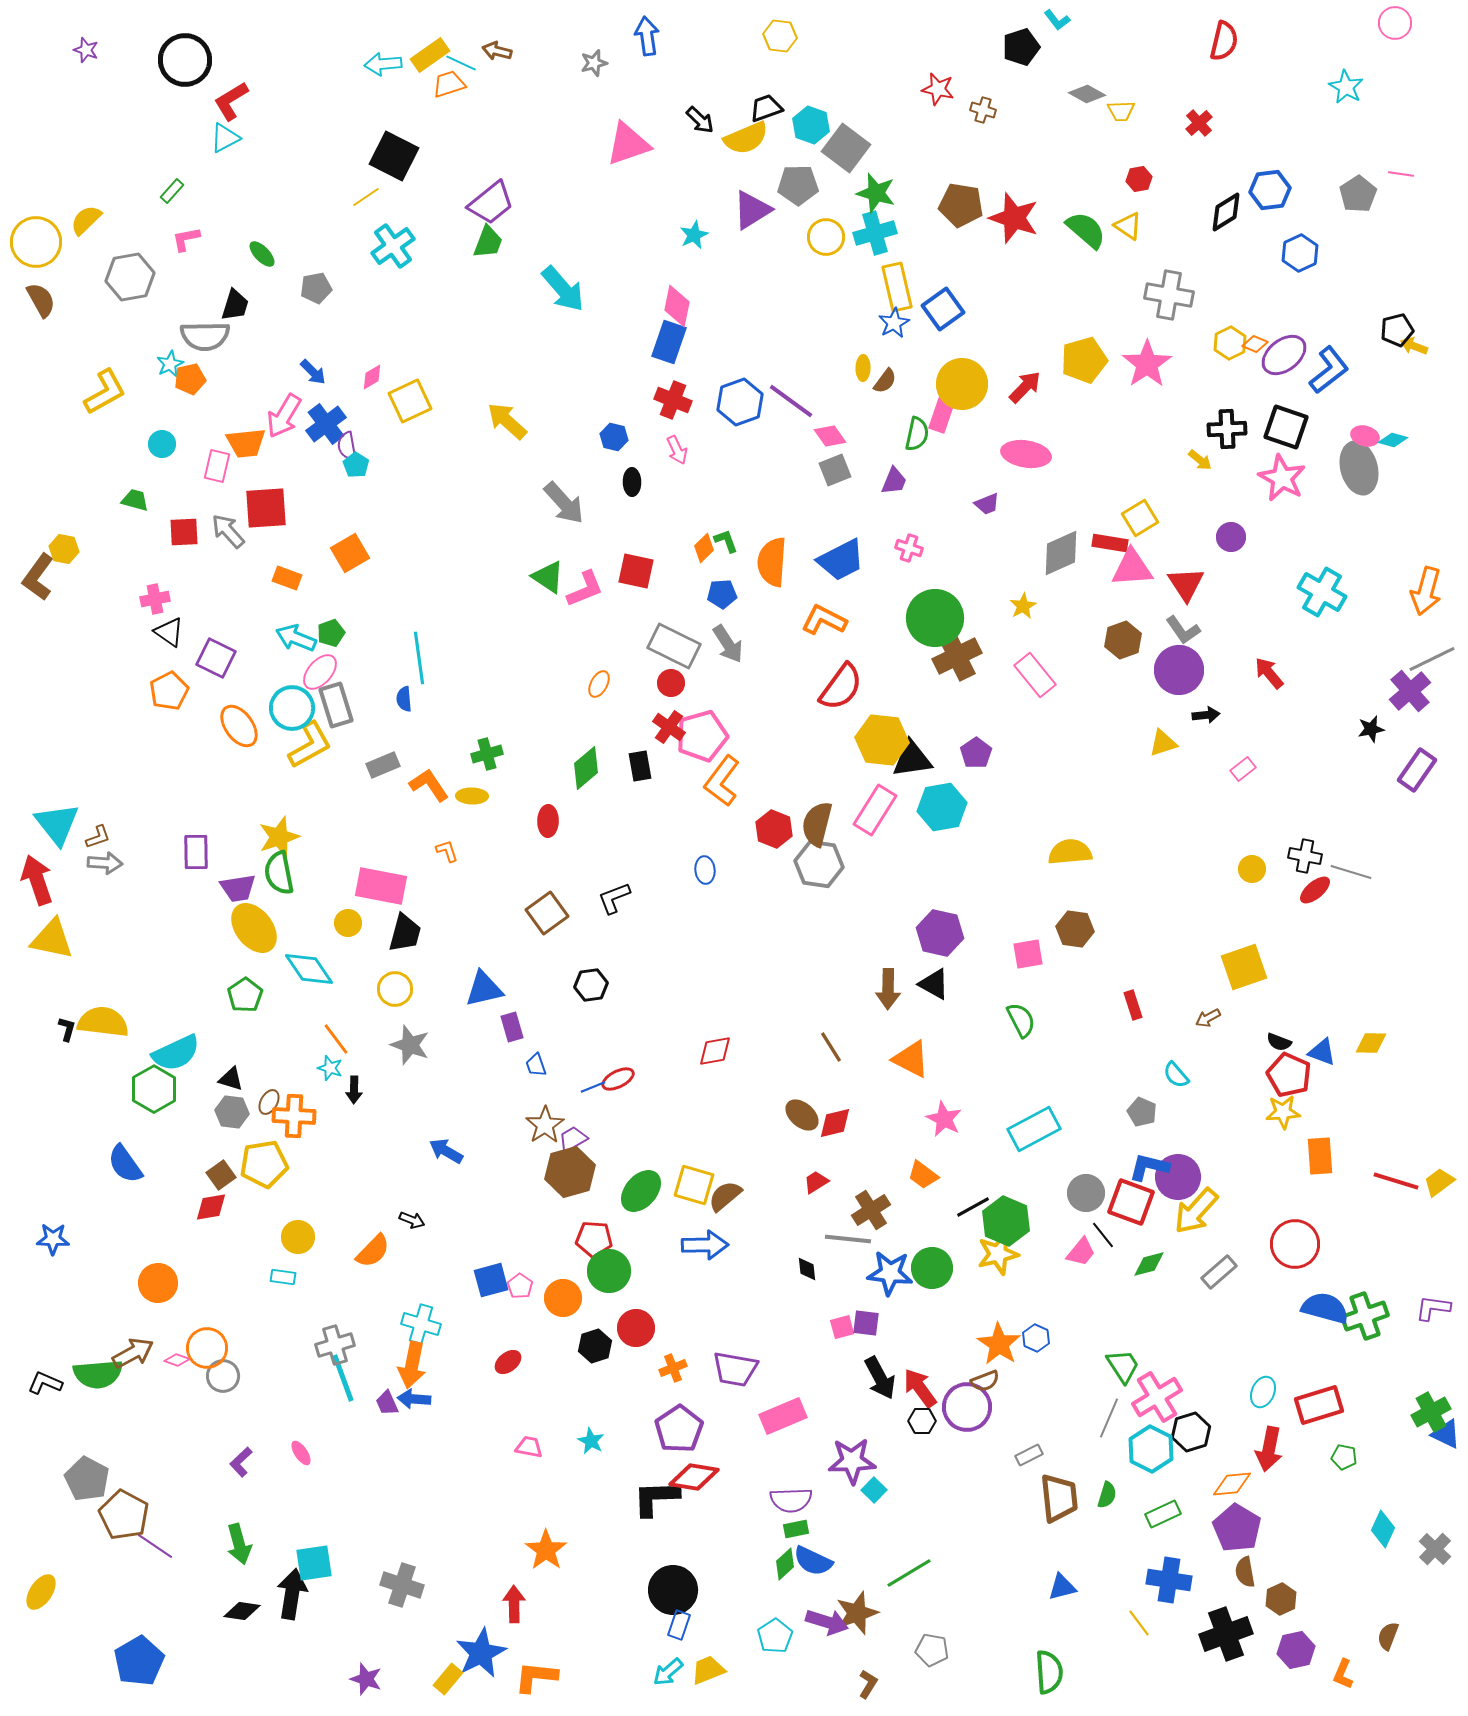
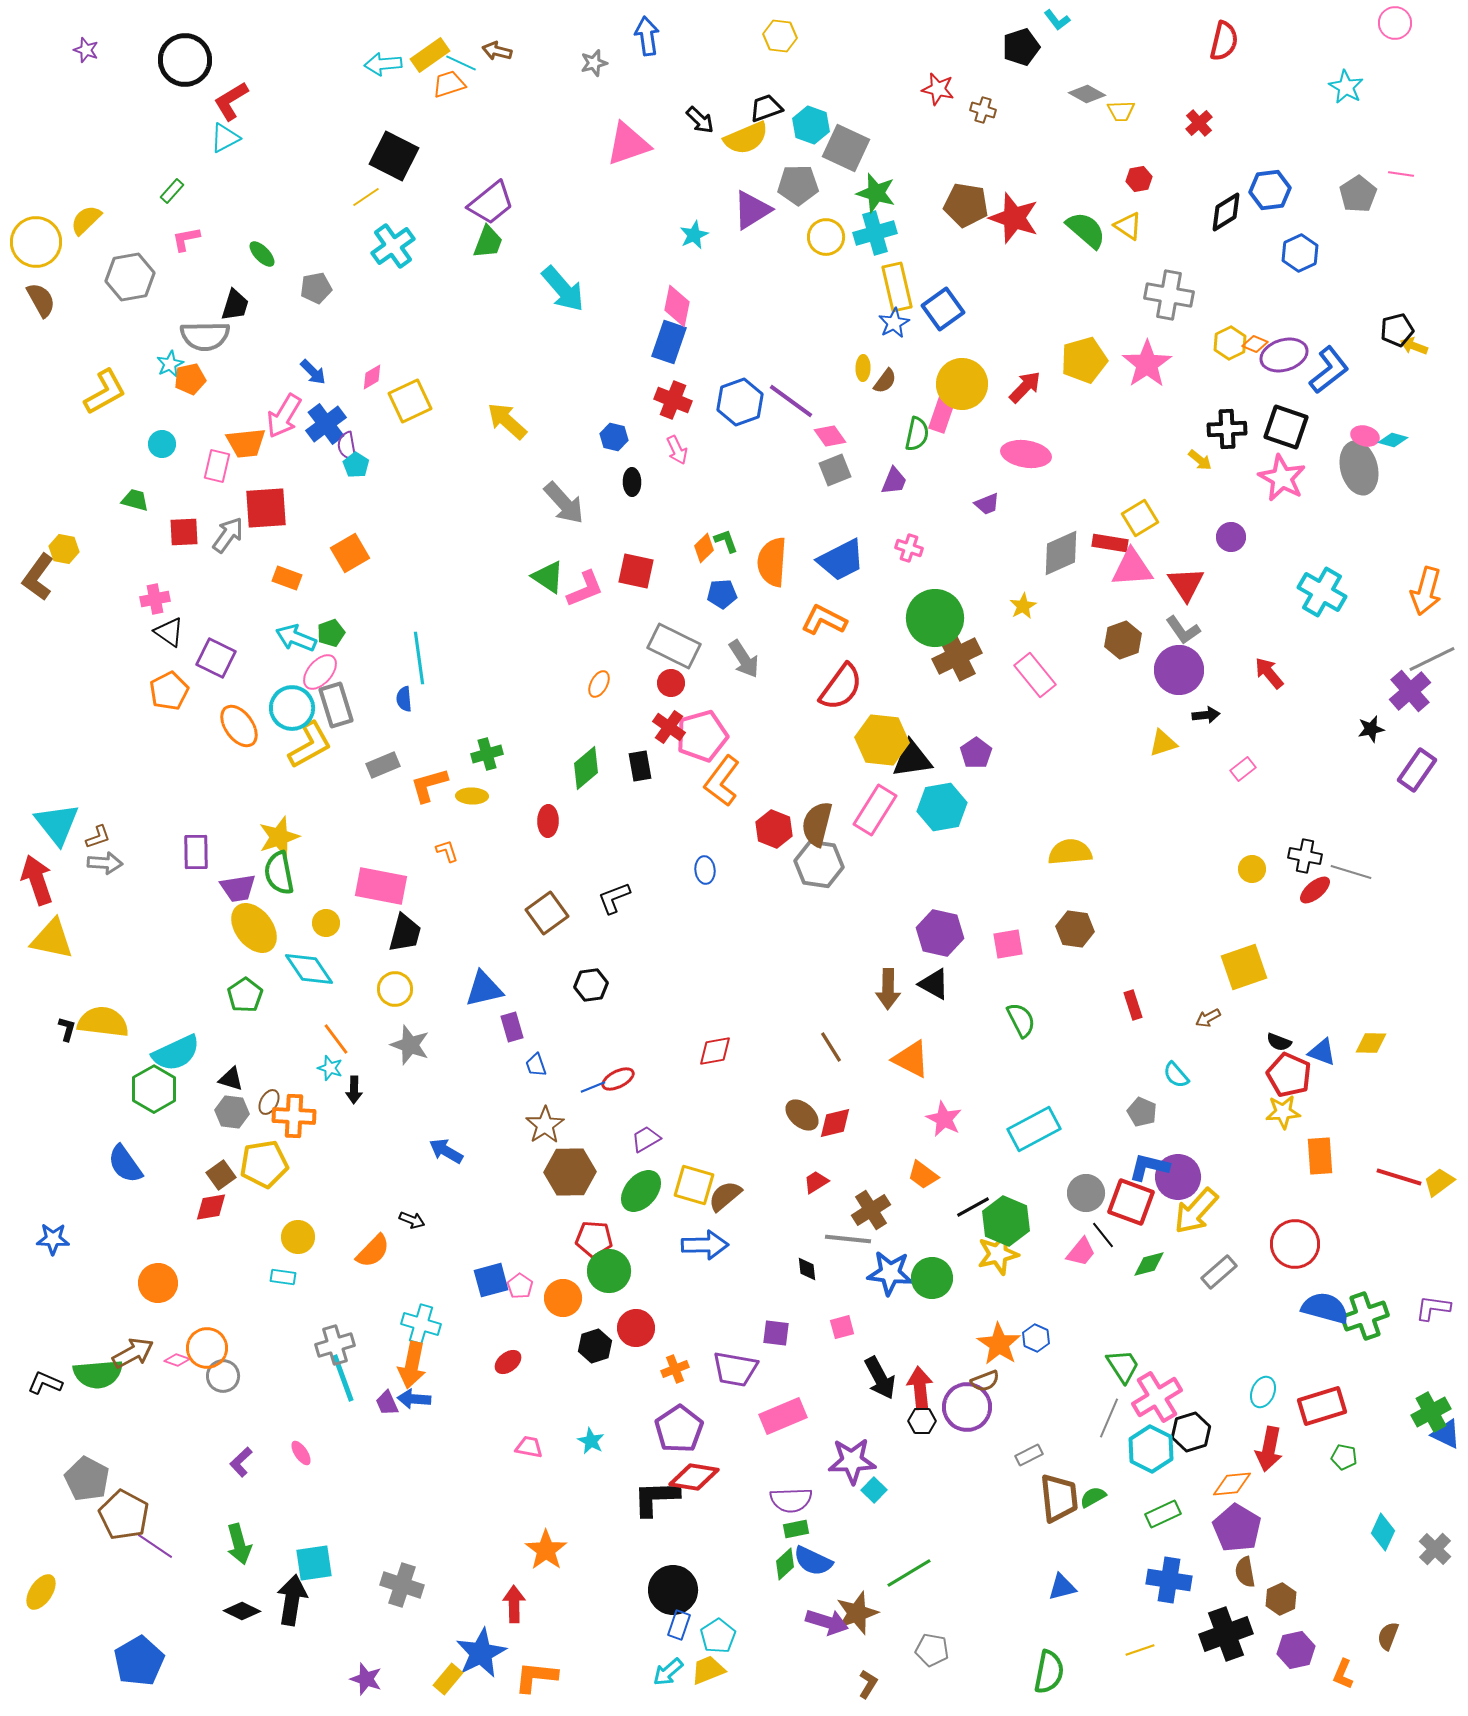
gray square at (846, 148): rotated 12 degrees counterclockwise
brown pentagon at (961, 205): moved 5 px right
purple ellipse at (1284, 355): rotated 21 degrees clockwise
gray arrow at (228, 531): moved 4 px down; rotated 78 degrees clockwise
gray arrow at (728, 644): moved 16 px right, 15 px down
orange L-shape at (429, 785): rotated 72 degrees counterclockwise
yellow circle at (348, 923): moved 22 px left
pink square at (1028, 954): moved 20 px left, 10 px up
purple trapezoid at (573, 1139): moved 73 px right
brown hexagon at (570, 1172): rotated 15 degrees clockwise
red line at (1396, 1181): moved 3 px right, 4 px up
green circle at (932, 1268): moved 10 px down
purple square at (866, 1323): moved 90 px left, 10 px down
orange cross at (673, 1368): moved 2 px right, 1 px down
red arrow at (920, 1388): rotated 30 degrees clockwise
red rectangle at (1319, 1405): moved 3 px right, 1 px down
green semicircle at (1107, 1495): moved 14 px left, 2 px down; rotated 136 degrees counterclockwise
cyan diamond at (1383, 1529): moved 3 px down
black arrow at (292, 1594): moved 6 px down
black diamond at (242, 1611): rotated 18 degrees clockwise
yellow line at (1139, 1623): moved 1 px right, 27 px down; rotated 72 degrees counterclockwise
cyan pentagon at (775, 1636): moved 57 px left
green semicircle at (1049, 1672): rotated 15 degrees clockwise
